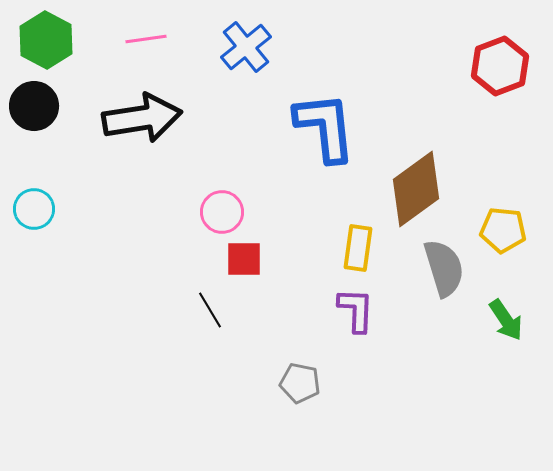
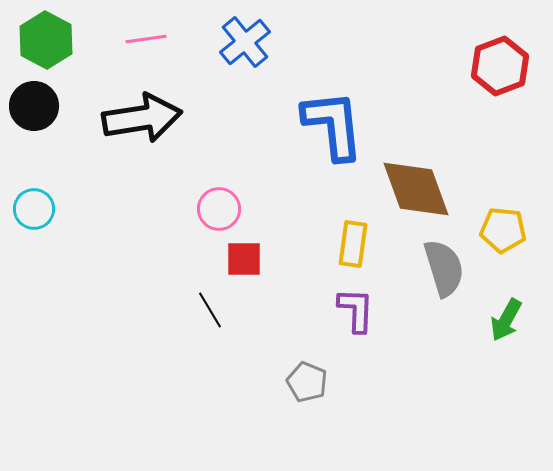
blue cross: moved 1 px left, 5 px up
blue L-shape: moved 8 px right, 2 px up
brown diamond: rotated 74 degrees counterclockwise
pink circle: moved 3 px left, 3 px up
yellow rectangle: moved 5 px left, 4 px up
green arrow: rotated 63 degrees clockwise
gray pentagon: moved 7 px right, 1 px up; rotated 12 degrees clockwise
